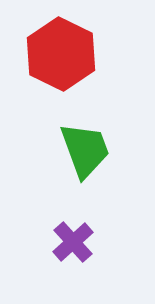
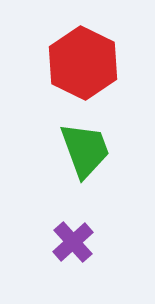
red hexagon: moved 22 px right, 9 px down
